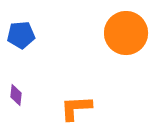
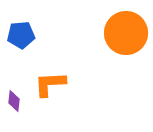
purple diamond: moved 2 px left, 6 px down
orange L-shape: moved 26 px left, 24 px up
